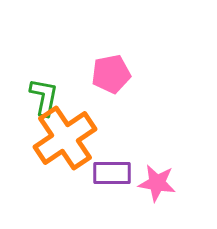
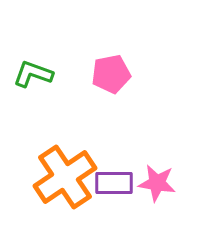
green L-shape: moved 11 px left, 23 px up; rotated 81 degrees counterclockwise
orange cross: moved 39 px down
purple rectangle: moved 2 px right, 10 px down
